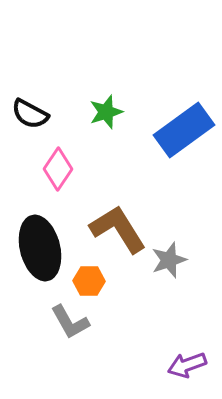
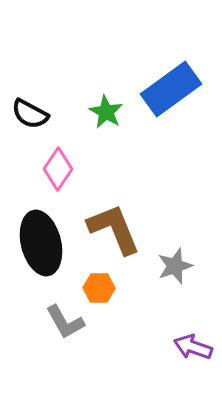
green star: rotated 24 degrees counterclockwise
blue rectangle: moved 13 px left, 41 px up
brown L-shape: moved 4 px left; rotated 10 degrees clockwise
black ellipse: moved 1 px right, 5 px up
gray star: moved 6 px right, 6 px down
orange hexagon: moved 10 px right, 7 px down
gray L-shape: moved 5 px left
purple arrow: moved 6 px right, 18 px up; rotated 39 degrees clockwise
